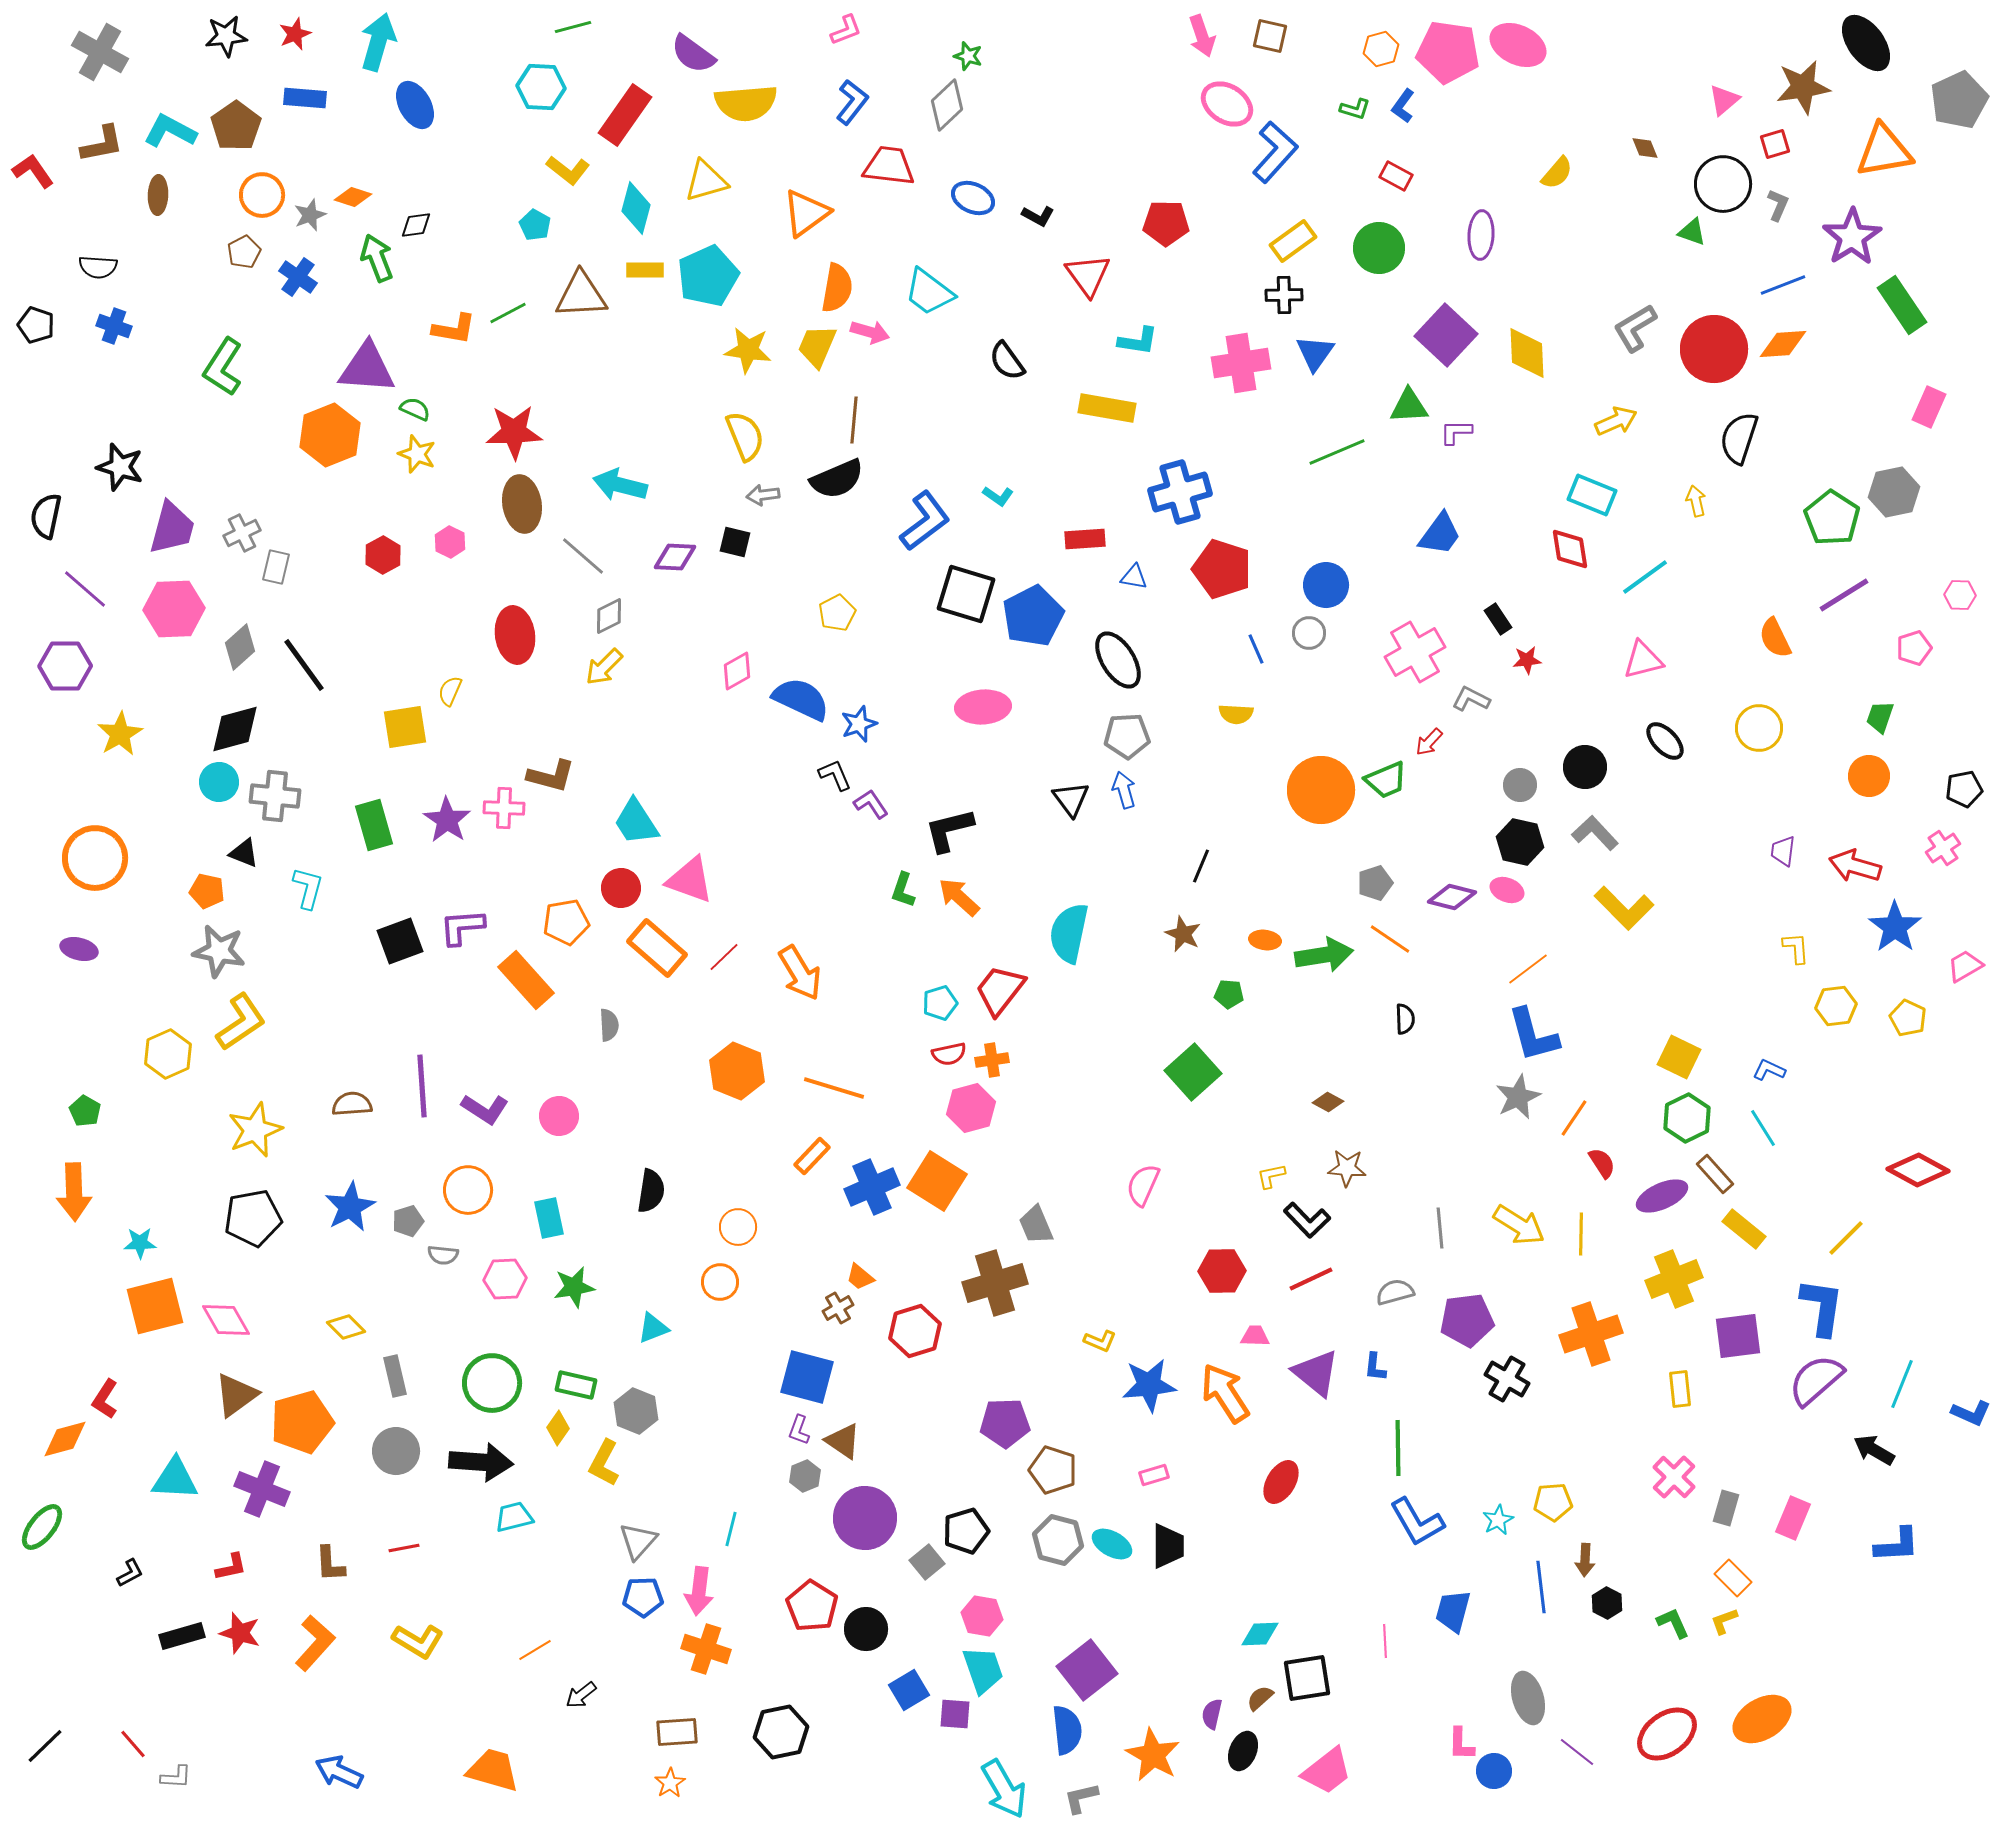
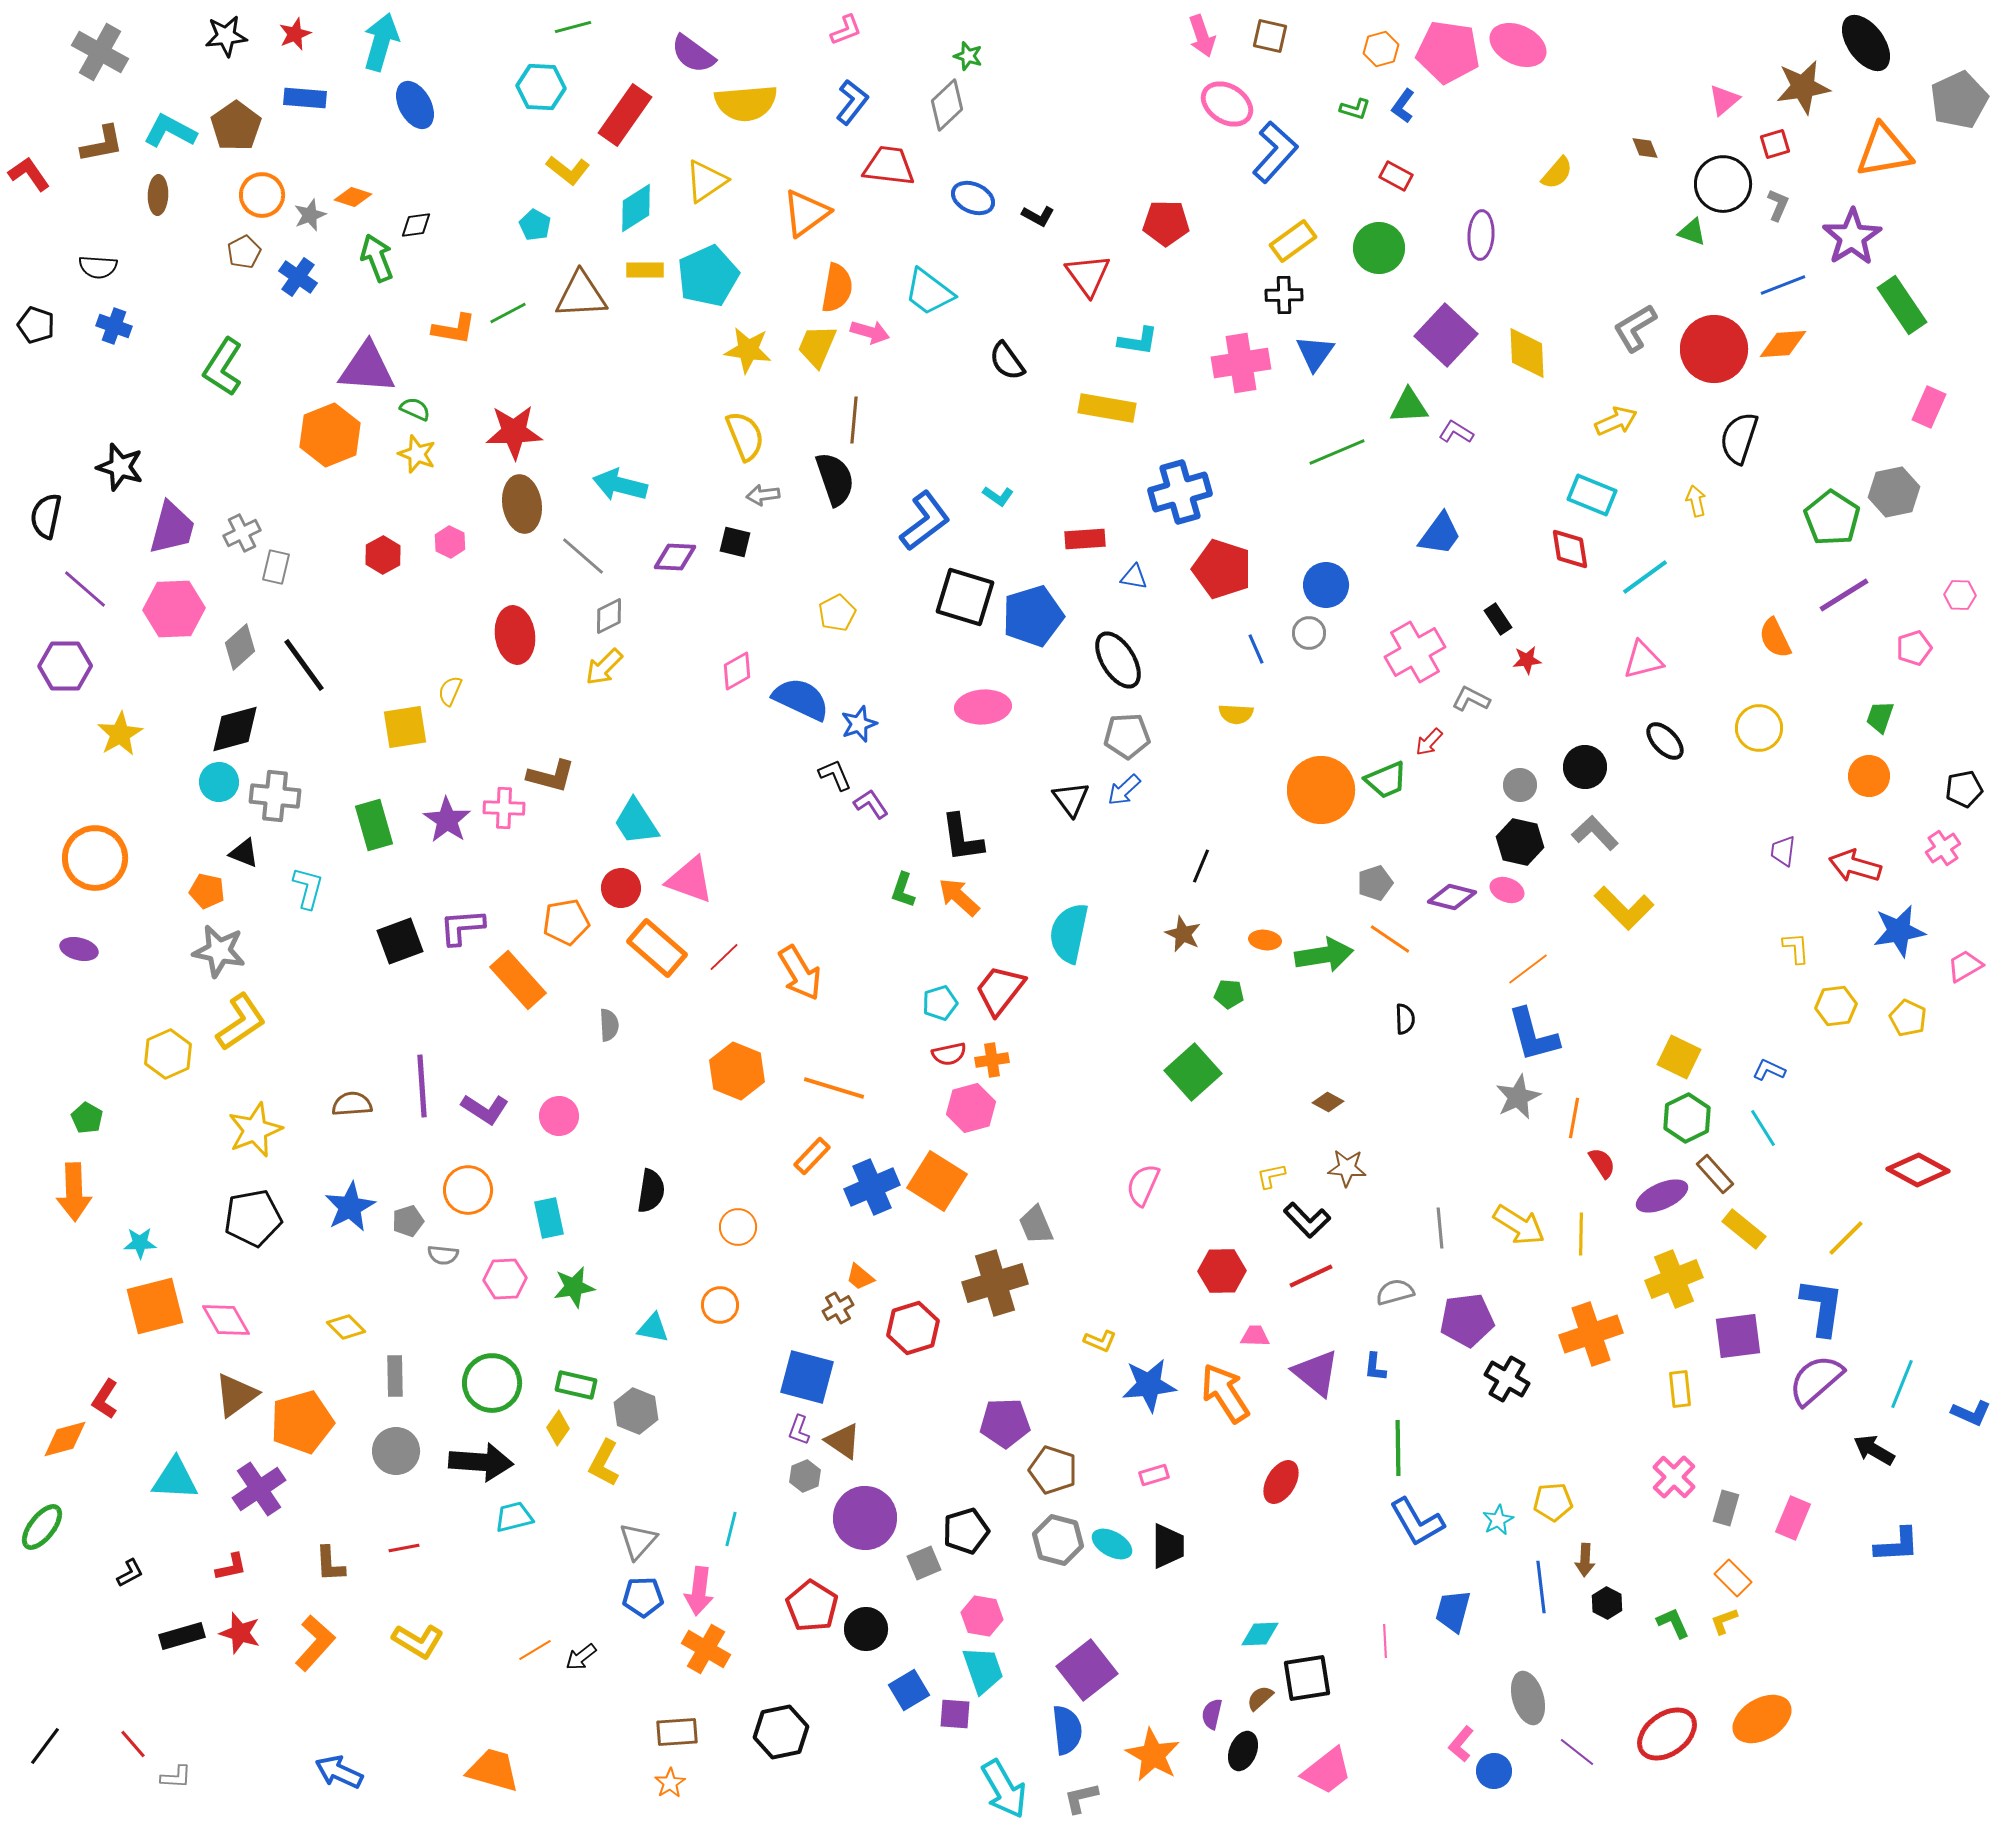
cyan arrow at (378, 42): moved 3 px right
red L-shape at (33, 171): moved 4 px left, 3 px down
yellow triangle at (706, 181): rotated 18 degrees counterclockwise
cyan diamond at (636, 208): rotated 42 degrees clockwise
purple L-shape at (1456, 432): rotated 32 degrees clockwise
black semicircle at (837, 479): moved 2 px left; rotated 86 degrees counterclockwise
black square at (966, 594): moved 1 px left, 3 px down
blue pentagon at (1033, 616): rotated 10 degrees clockwise
blue arrow at (1124, 790): rotated 117 degrees counterclockwise
black L-shape at (949, 830): moved 13 px right, 8 px down; rotated 84 degrees counterclockwise
blue star at (1895, 927): moved 4 px right, 4 px down; rotated 26 degrees clockwise
orange rectangle at (526, 980): moved 8 px left
green pentagon at (85, 1111): moved 2 px right, 7 px down
orange line at (1574, 1118): rotated 24 degrees counterclockwise
red line at (1311, 1279): moved 3 px up
orange circle at (720, 1282): moved 23 px down
cyan triangle at (653, 1328): rotated 32 degrees clockwise
red hexagon at (915, 1331): moved 2 px left, 3 px up
gray rectangle at (395, 1376): rotated 12 degrees clockwise
purple cross at (262, 1489): moved 3 px left; rotated 34 degrees clockwise
gray square at (927, 1562): moved 3 px left, 1 px down; rotated 16 degrees clockwise
orange cross at (706, 1649): rotated 12 degrees clockwise
black arrow at (581, 1695): moved 38 px up
pink L-shape at (1461, 1744): rotated 39 degrees clockwise
black line at (45, 1746): rotated 9 degrees counterclockwise
